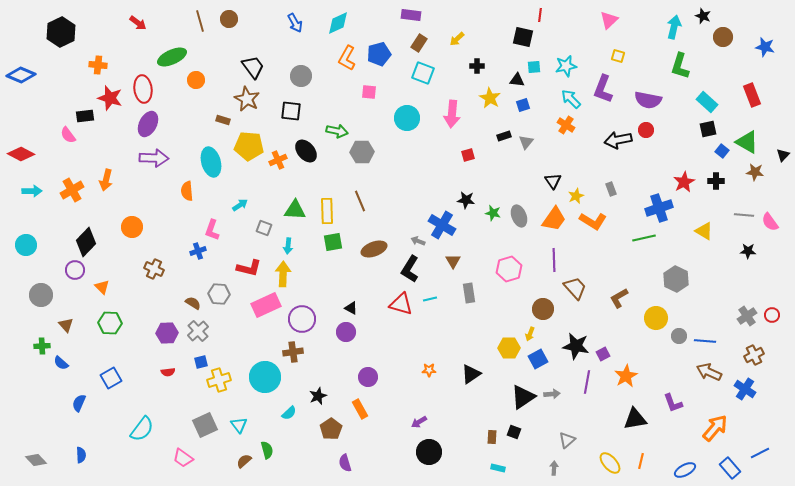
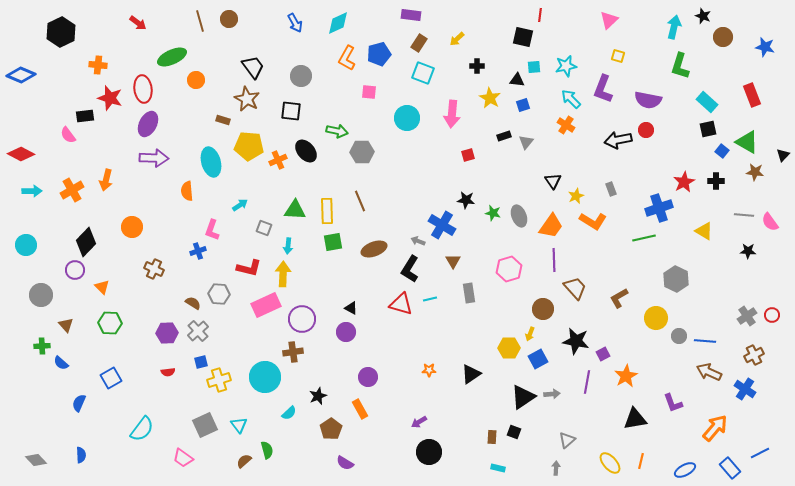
orange trapezoid at (554, 219): moved 3 px left, 7 px down
black star at (576, 346): moved 5 px up
purple semicircle at (345, 463): rotated 42 degrees counterclockwise
gray arrow at (554, 468): moved 2 px right
